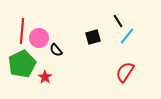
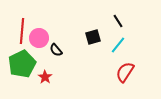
cyan line: moved 9 px left, 9 px down
